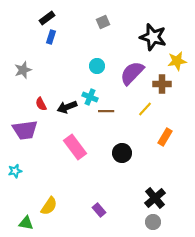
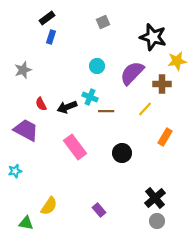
purple trapezoid: moved 1 px right; rotated 144 degrees counterclockwise
gray circle: moved 4 px right, 1 px up
